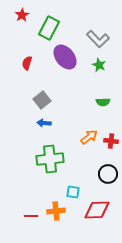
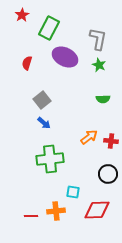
gray L-shape: rotated 125 degrees counterclockwise
purple ellipse: rotated 25 degrees counterclockwise
green semicircle: moved 3 px up
blue arrow: rotated 144 degrees counterclockwise
